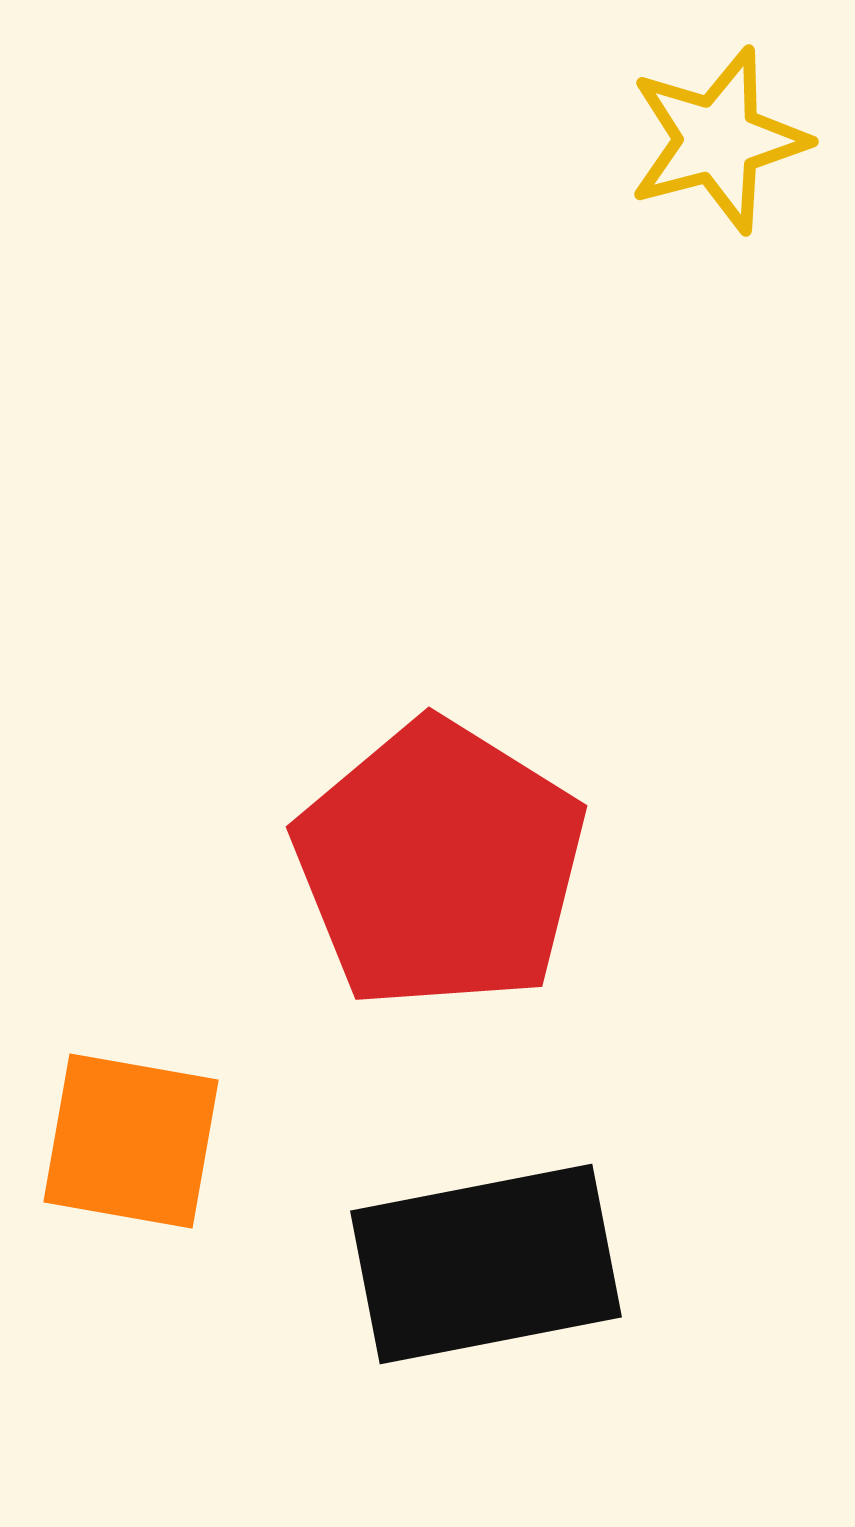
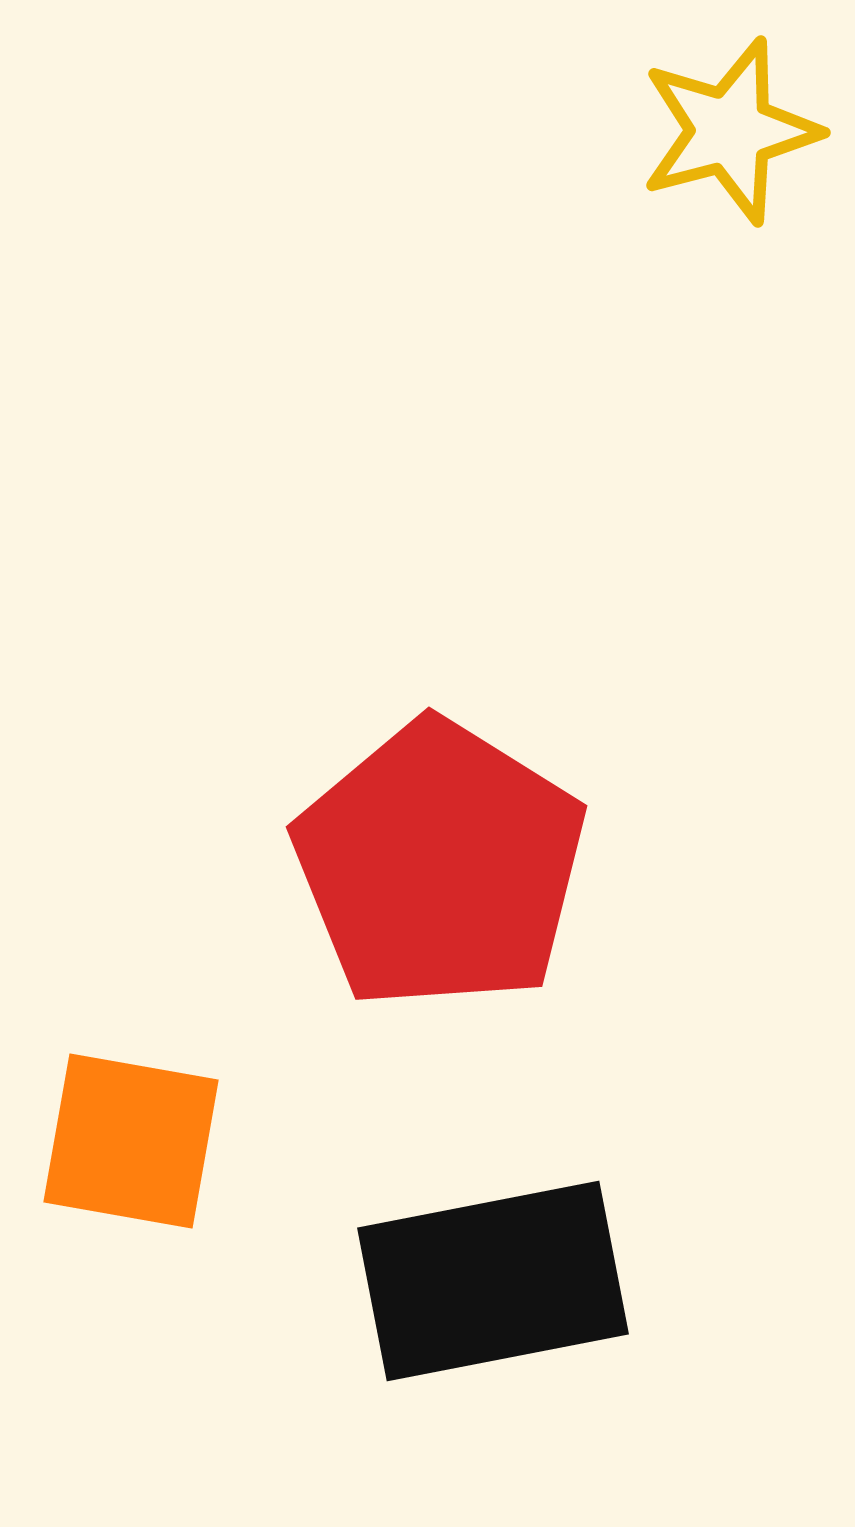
yellow star: moved 12 px right, 9 px up
black rectangle: moved 7 px right, 17 px down
